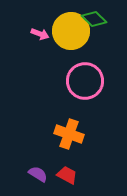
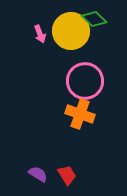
pink arrow: rotated 48 degrees clockwise
orange cross: moved 11 px right, 20 px up
red trapezoid: rotated 30 degrees clockwise
